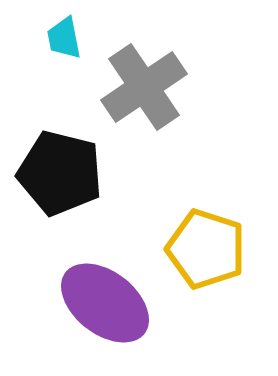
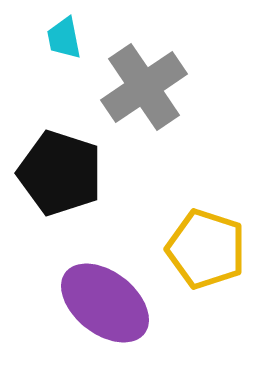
black pentagon: rotated 4 degrees clockwise
